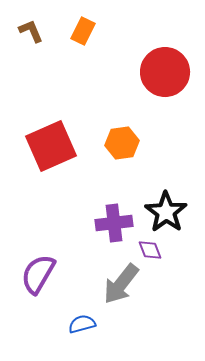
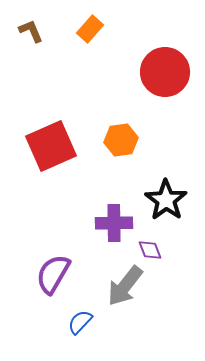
orange rectangle: moved 7 px right, 2 px up; rotated 16 degrees clockwise
orange hexagon: moved 1 px left, 3 px up
black star: moved 12 px up
purple cross: rotated 6 degrees clockwise
purple semicircle: moved 15 px right
gray arrow: moved 4 px right, 2 px down
blue semicircle: moved 2 px left, 2 px up; rotated 32 degrees counterclockwise
